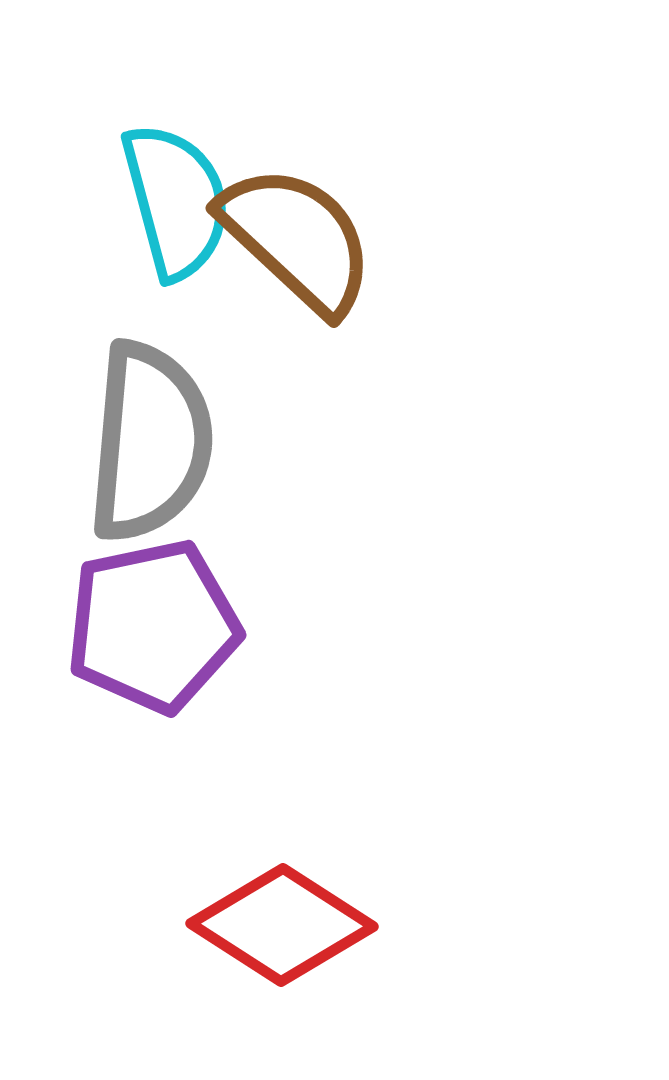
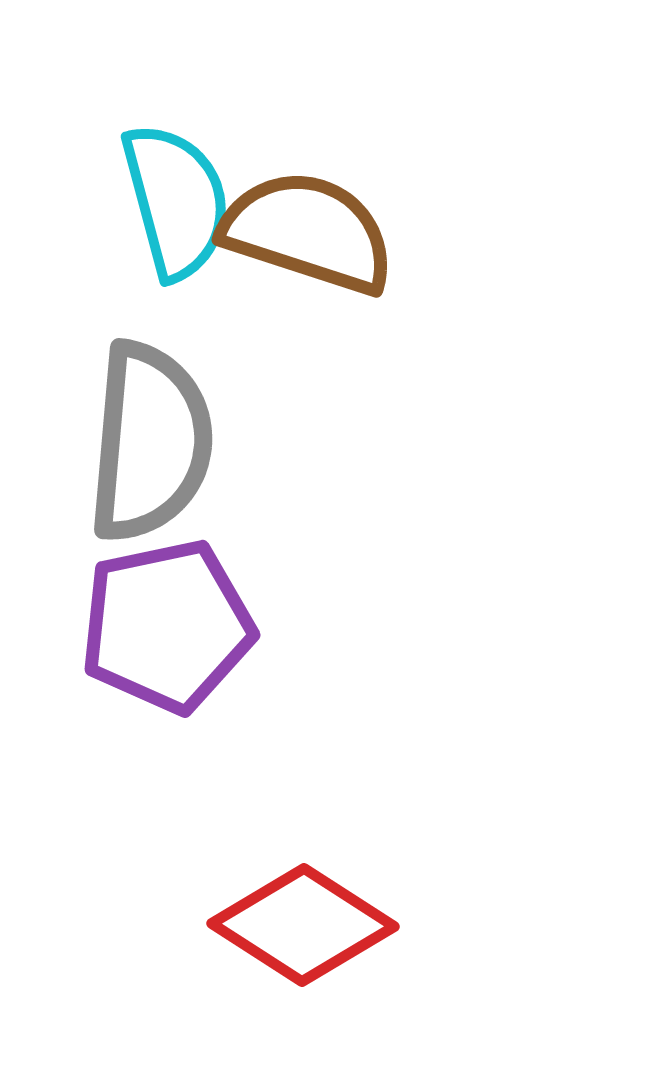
brown semicircle: moved 11 px right, 7 px up; rotated 25 degrees counterclockwise
purple pentagon: moved 14 px right
red diamond: moved 21 px right
